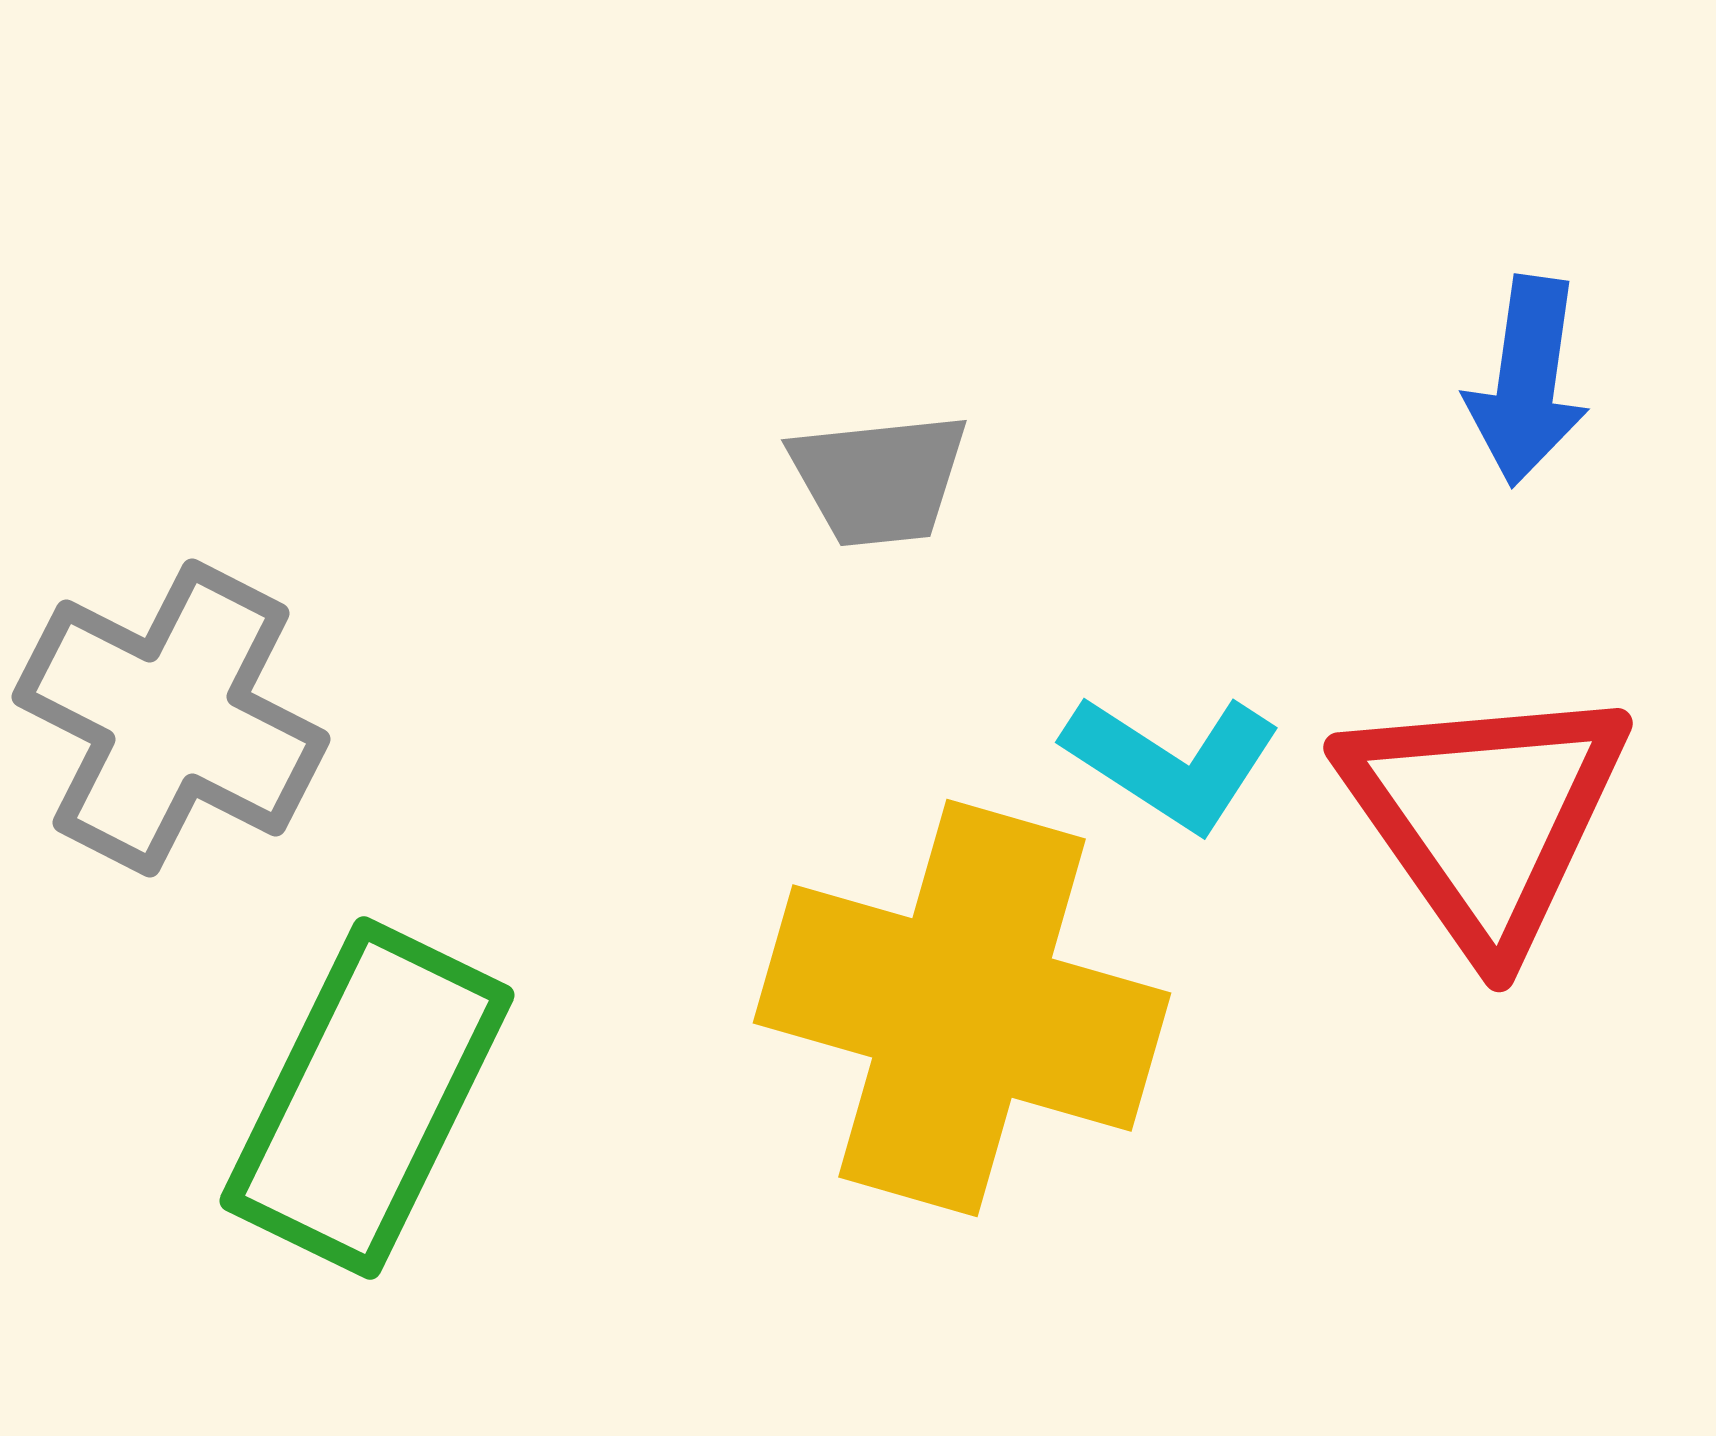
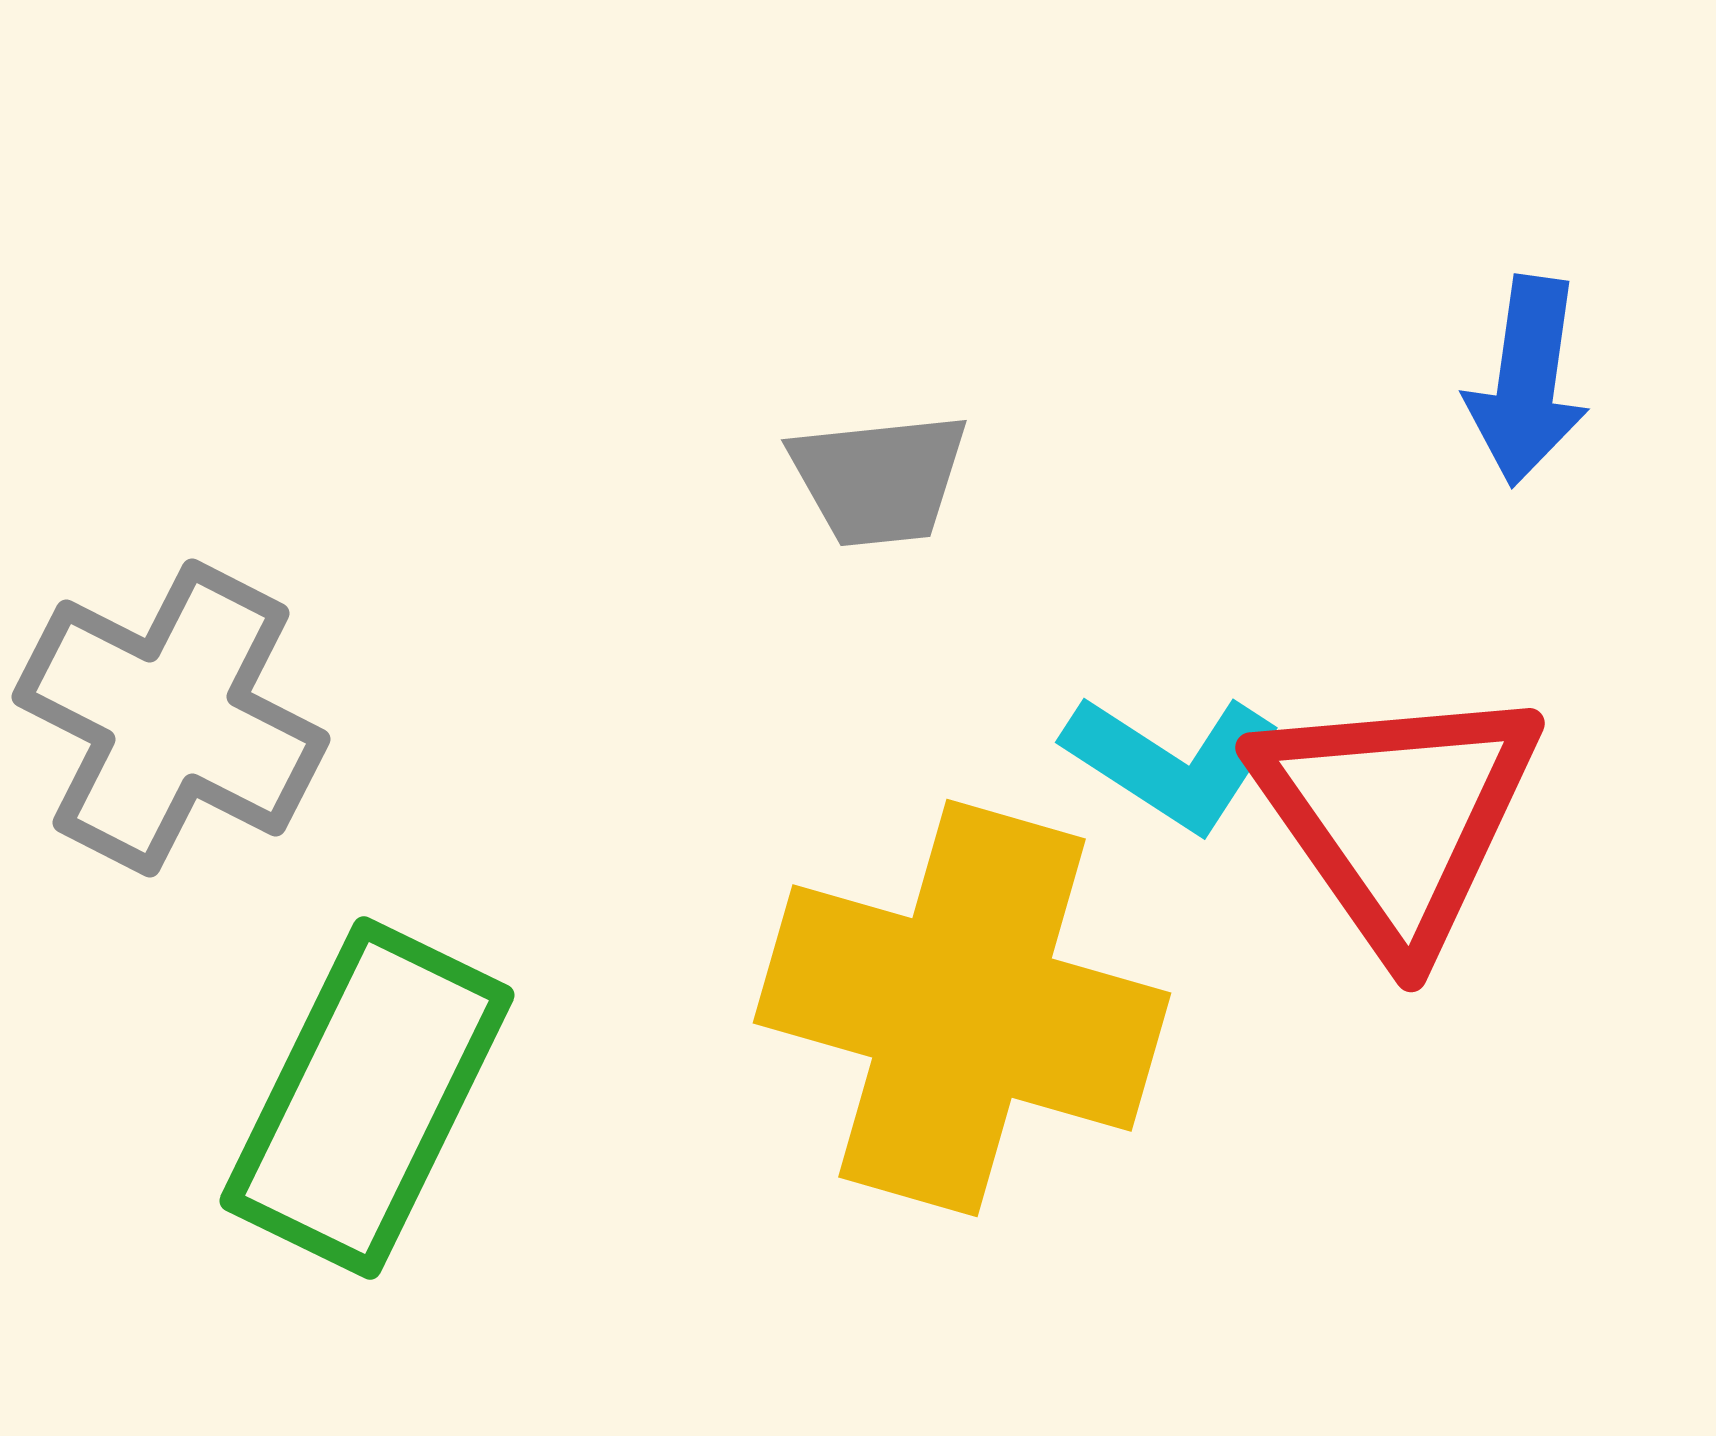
red triangle: moved 88 px left
